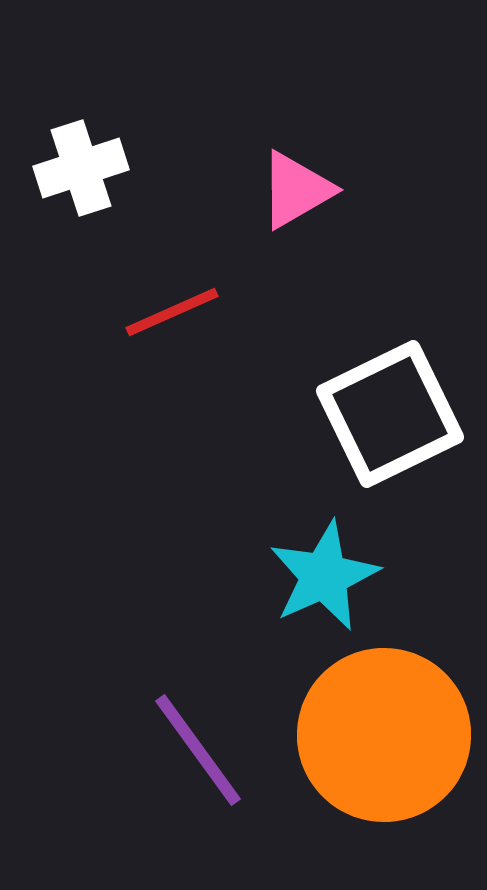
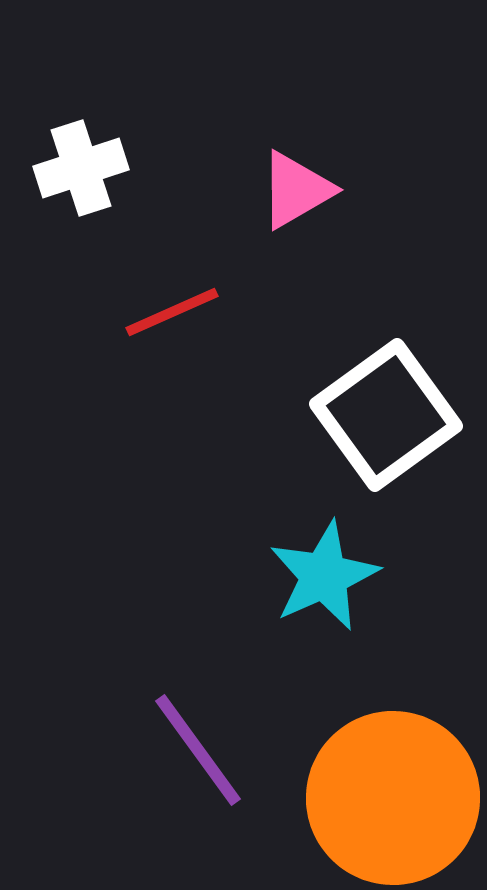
white square: moved 4 px left, 1 px down; rotated 10 degrees counterclockwise
orange circle: moved 9 px right, 63 px down
